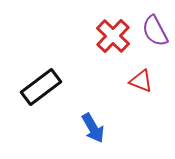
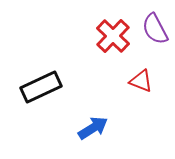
purple semicircle: moved 2 px up
black rectangle: rotated 12 degrees clockwise
blue arrow: rotated 92 degrees counterclockwise
